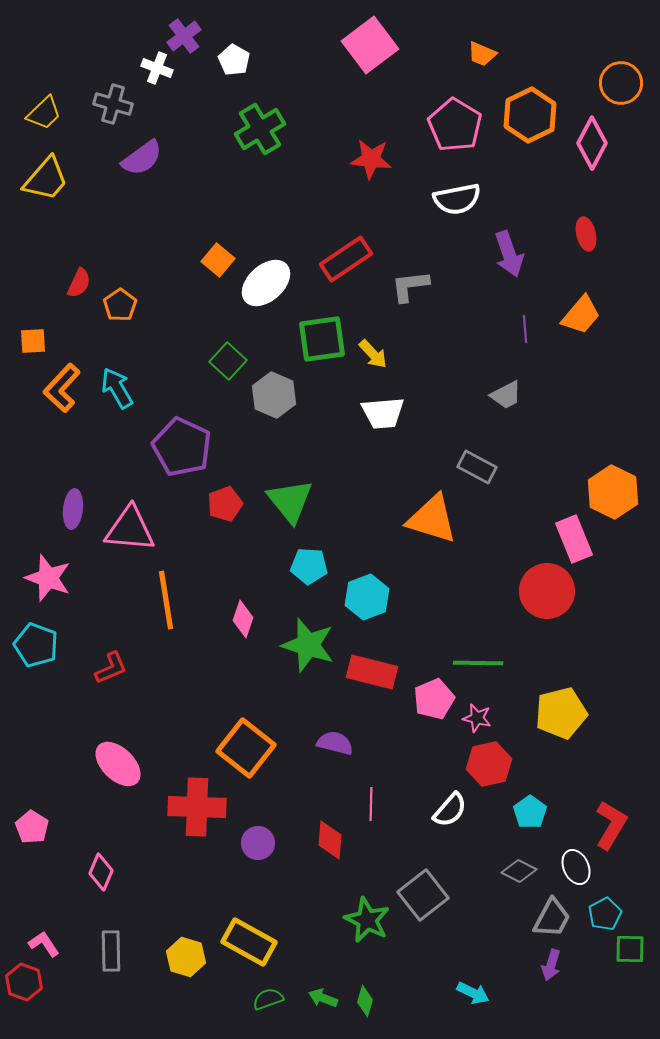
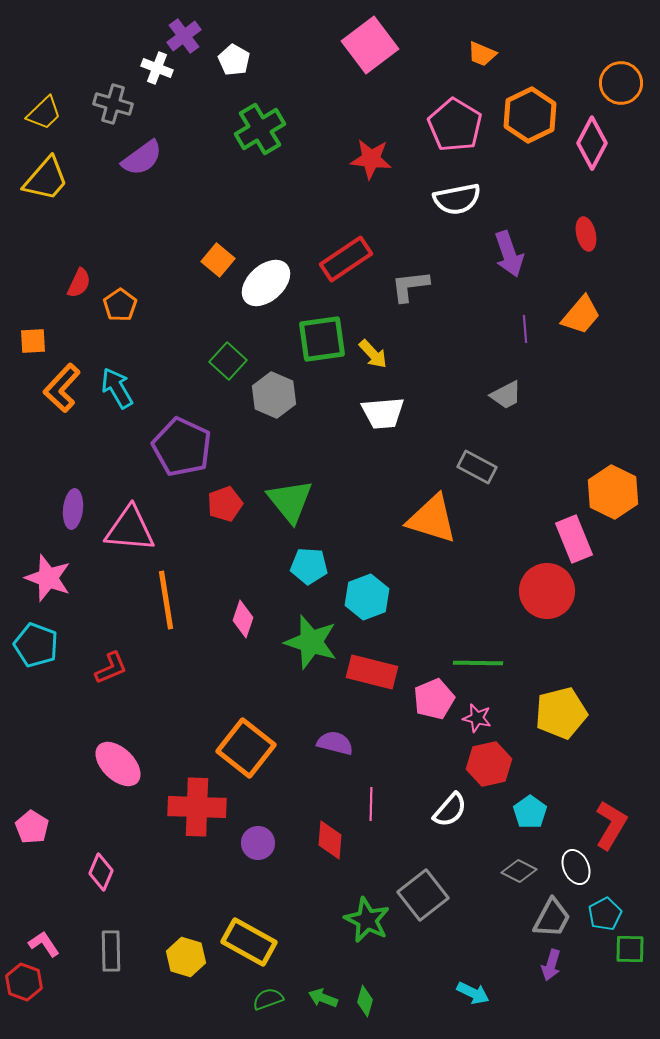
green star at (308, 645): moved 3 px right, 3 px up
